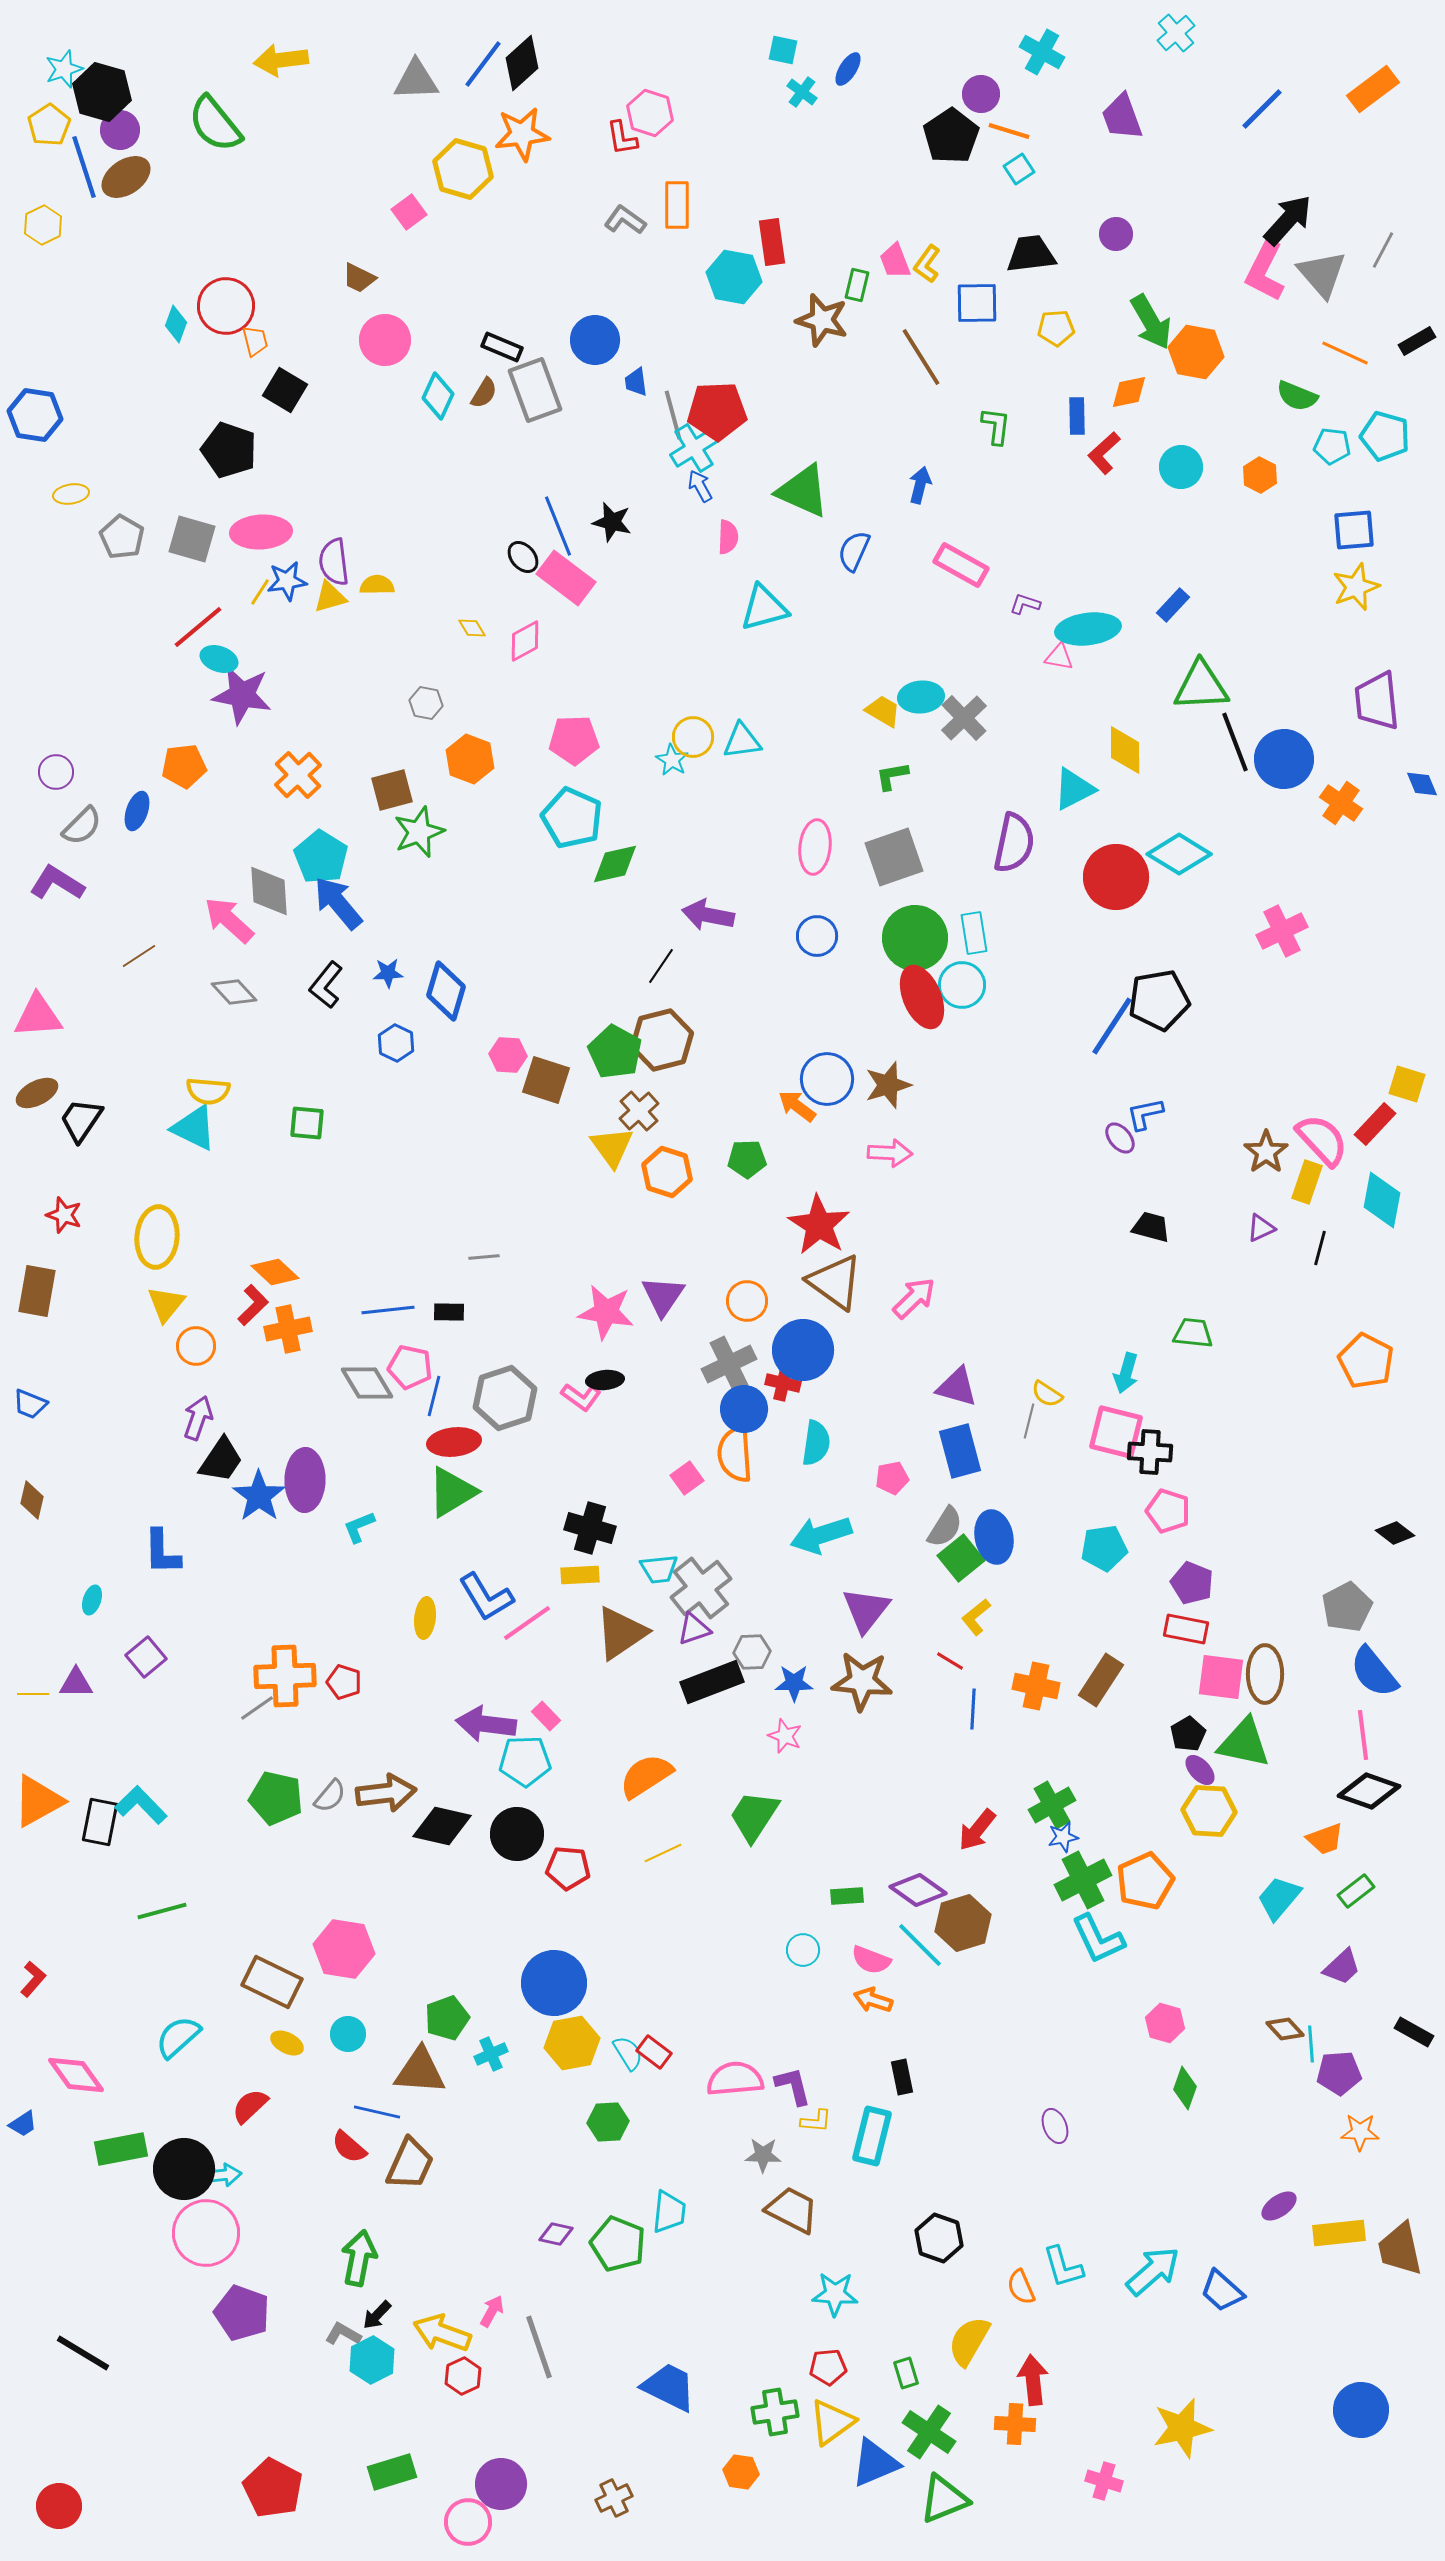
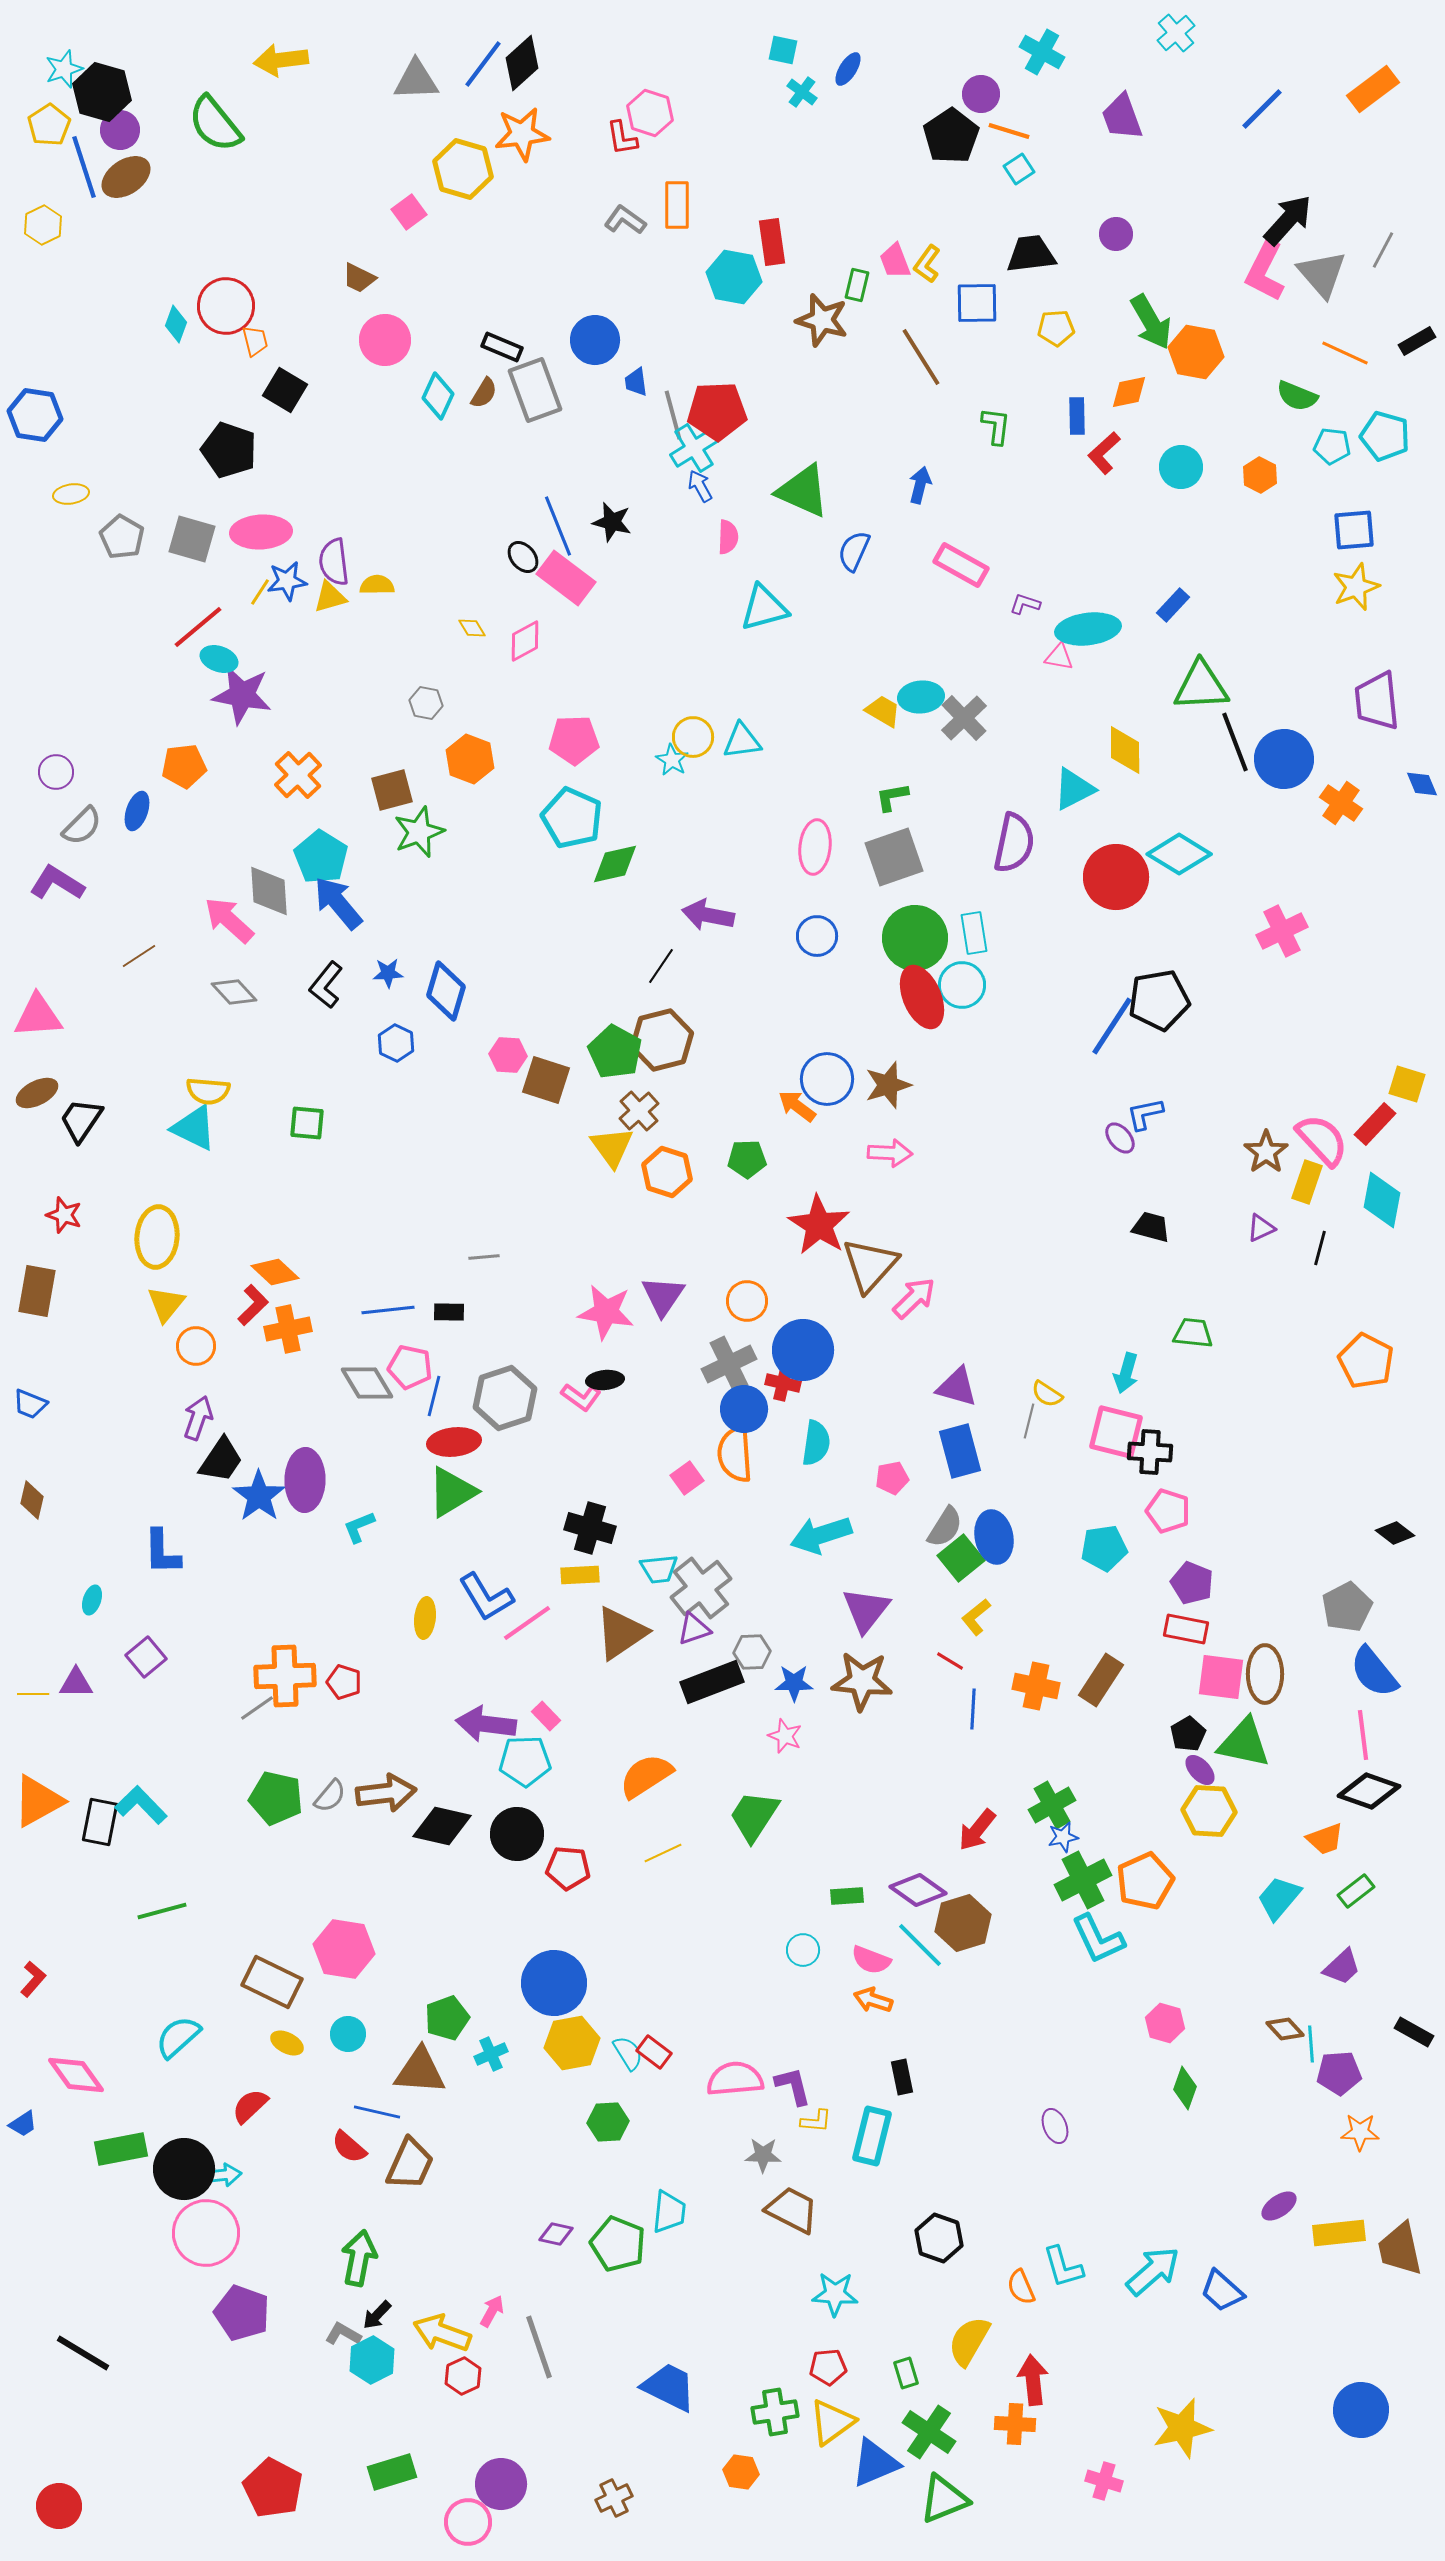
green L-shape at (892, 776): moved 21 px down
brown triangle at (835, 1282): moved 35 px right, 17 px up; rotated 36 degrees clockwise
